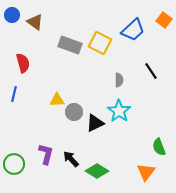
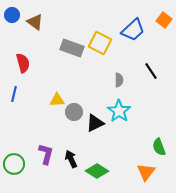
gray rectangle: moved 2 px right, 3 px down
black arrow: rotated 18 degrees clockwise
